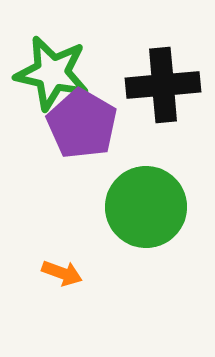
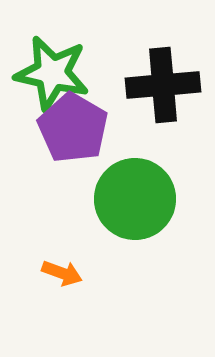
purple pentagon: moved 9 px left, 4 px down
green circle: moved 11 px left, 8 px up
